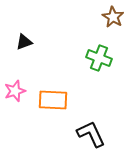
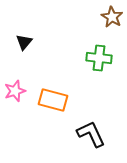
brown star: moved 1 px left
black triangle: rotated 30 degrees counterclockwise
green cross: rotated 15 degrees counterclockwise
orange rectangle: rotated 12 degrees clockwise
